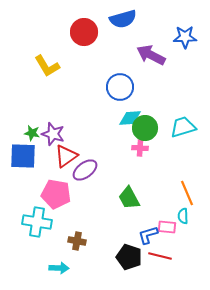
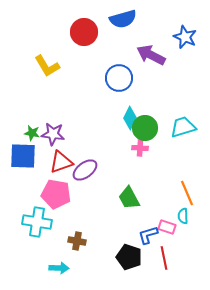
blue star: rotated 25 degrees clockwise
blue circle: moved 1 px left, 9 px up
cyan diamond: rotated 60 degrees counterclockwise
purple star: rotated 10 degrees counterclockwise
red triangle: moved 5 px left, 6 px down; rotated 15 degrees clockwise
pink rectangle: rotated 12 degrees clockwise
red line: moved 4 px right, 2 px down; rotated 65 degrees clockwise
